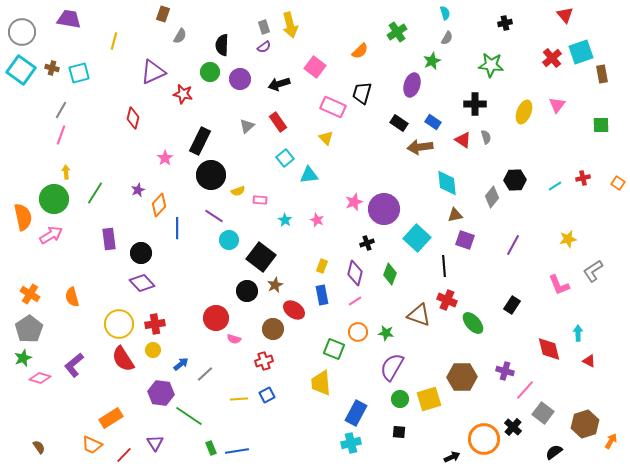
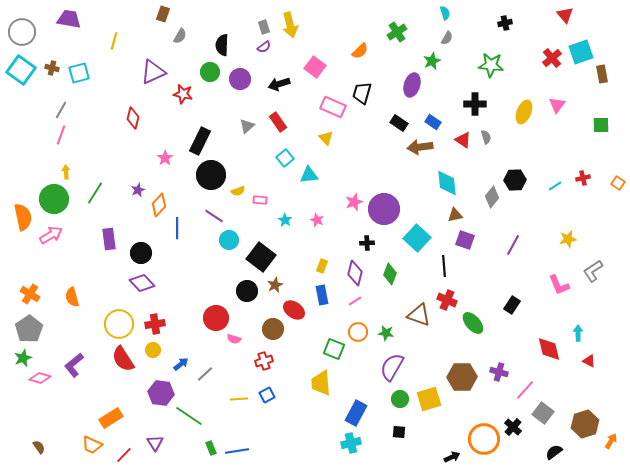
black cross at (367, 243): rotated 16 degrees clockwise
purple cross at (505, 371): moved 6 px left, 1 px down
